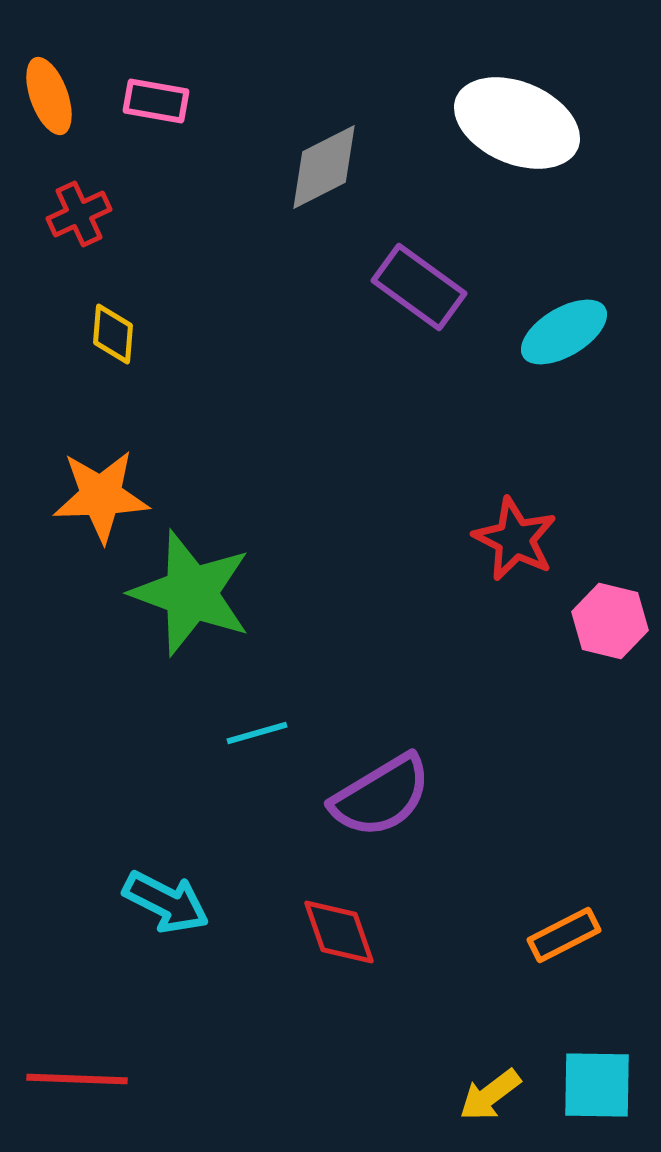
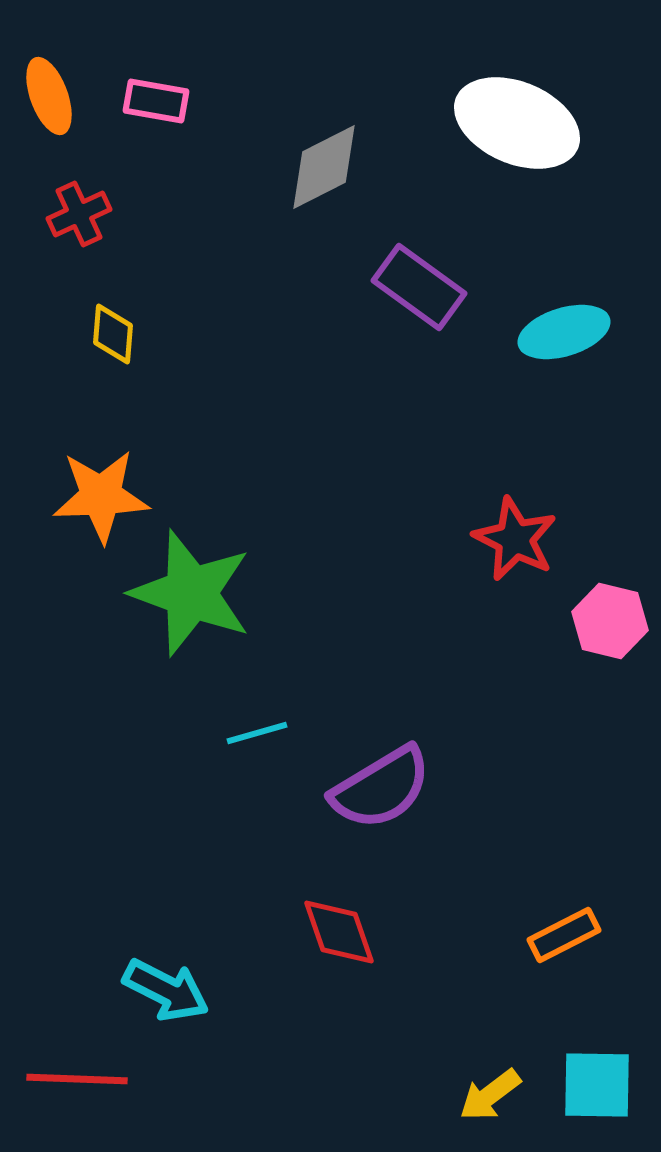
cyan ellipse: rotated 14 degrees clockwise
purple semicircle: moved 8 px up
cyan arrow: moved 88 px down
